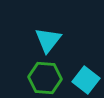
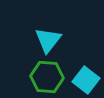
green hexagon: moved 2 px right, 1 px up
